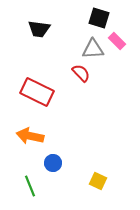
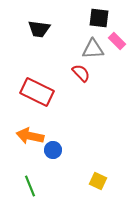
black square: rotated 10 degrees counterclockwise
blue circle: moved 13 px up
